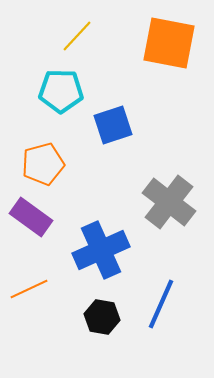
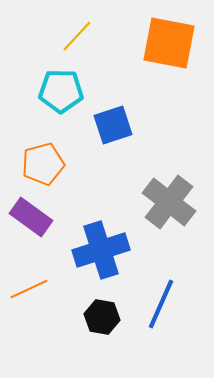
blue cross: rotated 6 degrees clockwise
